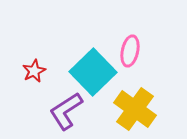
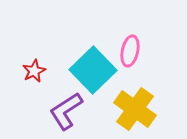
cyan square: moved 2 px up
